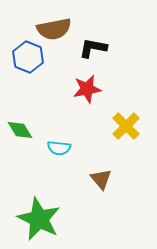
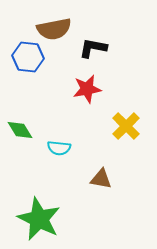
blue hexagon: rotated 16 degrees counterclockwise
brown triangle: rotated 40 degrees counterclockwise
